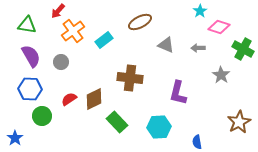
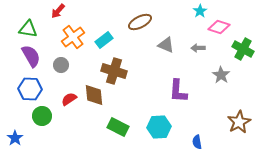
green triangle: moved 1 px right, 4 px down
orange cross: moved 6 px down
gray circle: moved 3 px down
brown cross: moved 16 px left, 7 px up; rotated 10 degrees clockwise
purple L-shape: moved 2 px up; rotated 10 degrees counterclockwise
brown diamond: moved 4 px up; rotated 70 degrees counterclockwise
green rectangle: moved 1 px right, 5 px down; rotated 20 degrees counterclockwise
